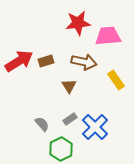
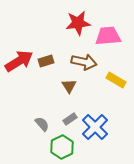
yellow rectangle: rotated 24 degrees counterclockwise
green hexagon: moved 1 px right, 2 px up
